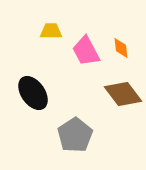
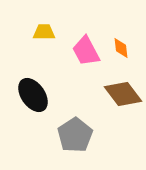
yellow trapezoid: moved 7 px left, 1 px down
black ellipse: moved 2 px down
